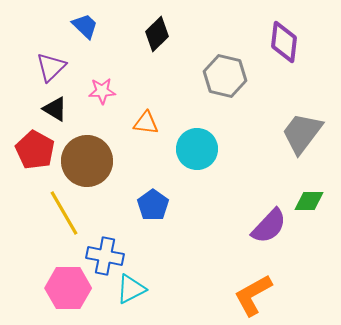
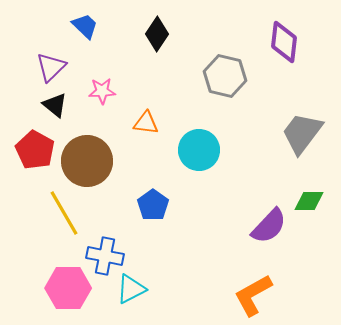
black diamond: rotated 12 degrees counterclockwise
black triangle: moved 4 px up; rotated 8 degrees clockwise
cyan circle: moved 2 px right, 1 px down
